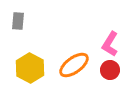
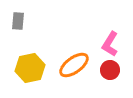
yellow hexagon: rotated 20 degrees clockwise
